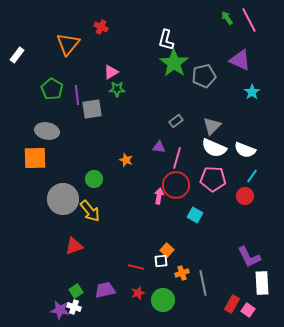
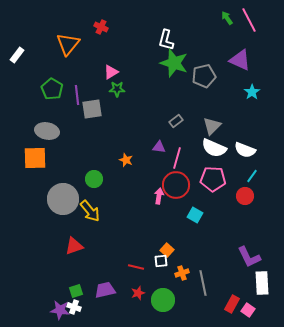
green star at (174, 63): rotated 16 degrees counterclockwise
green square at (76, 291): rotated 16 degrees clockwise
